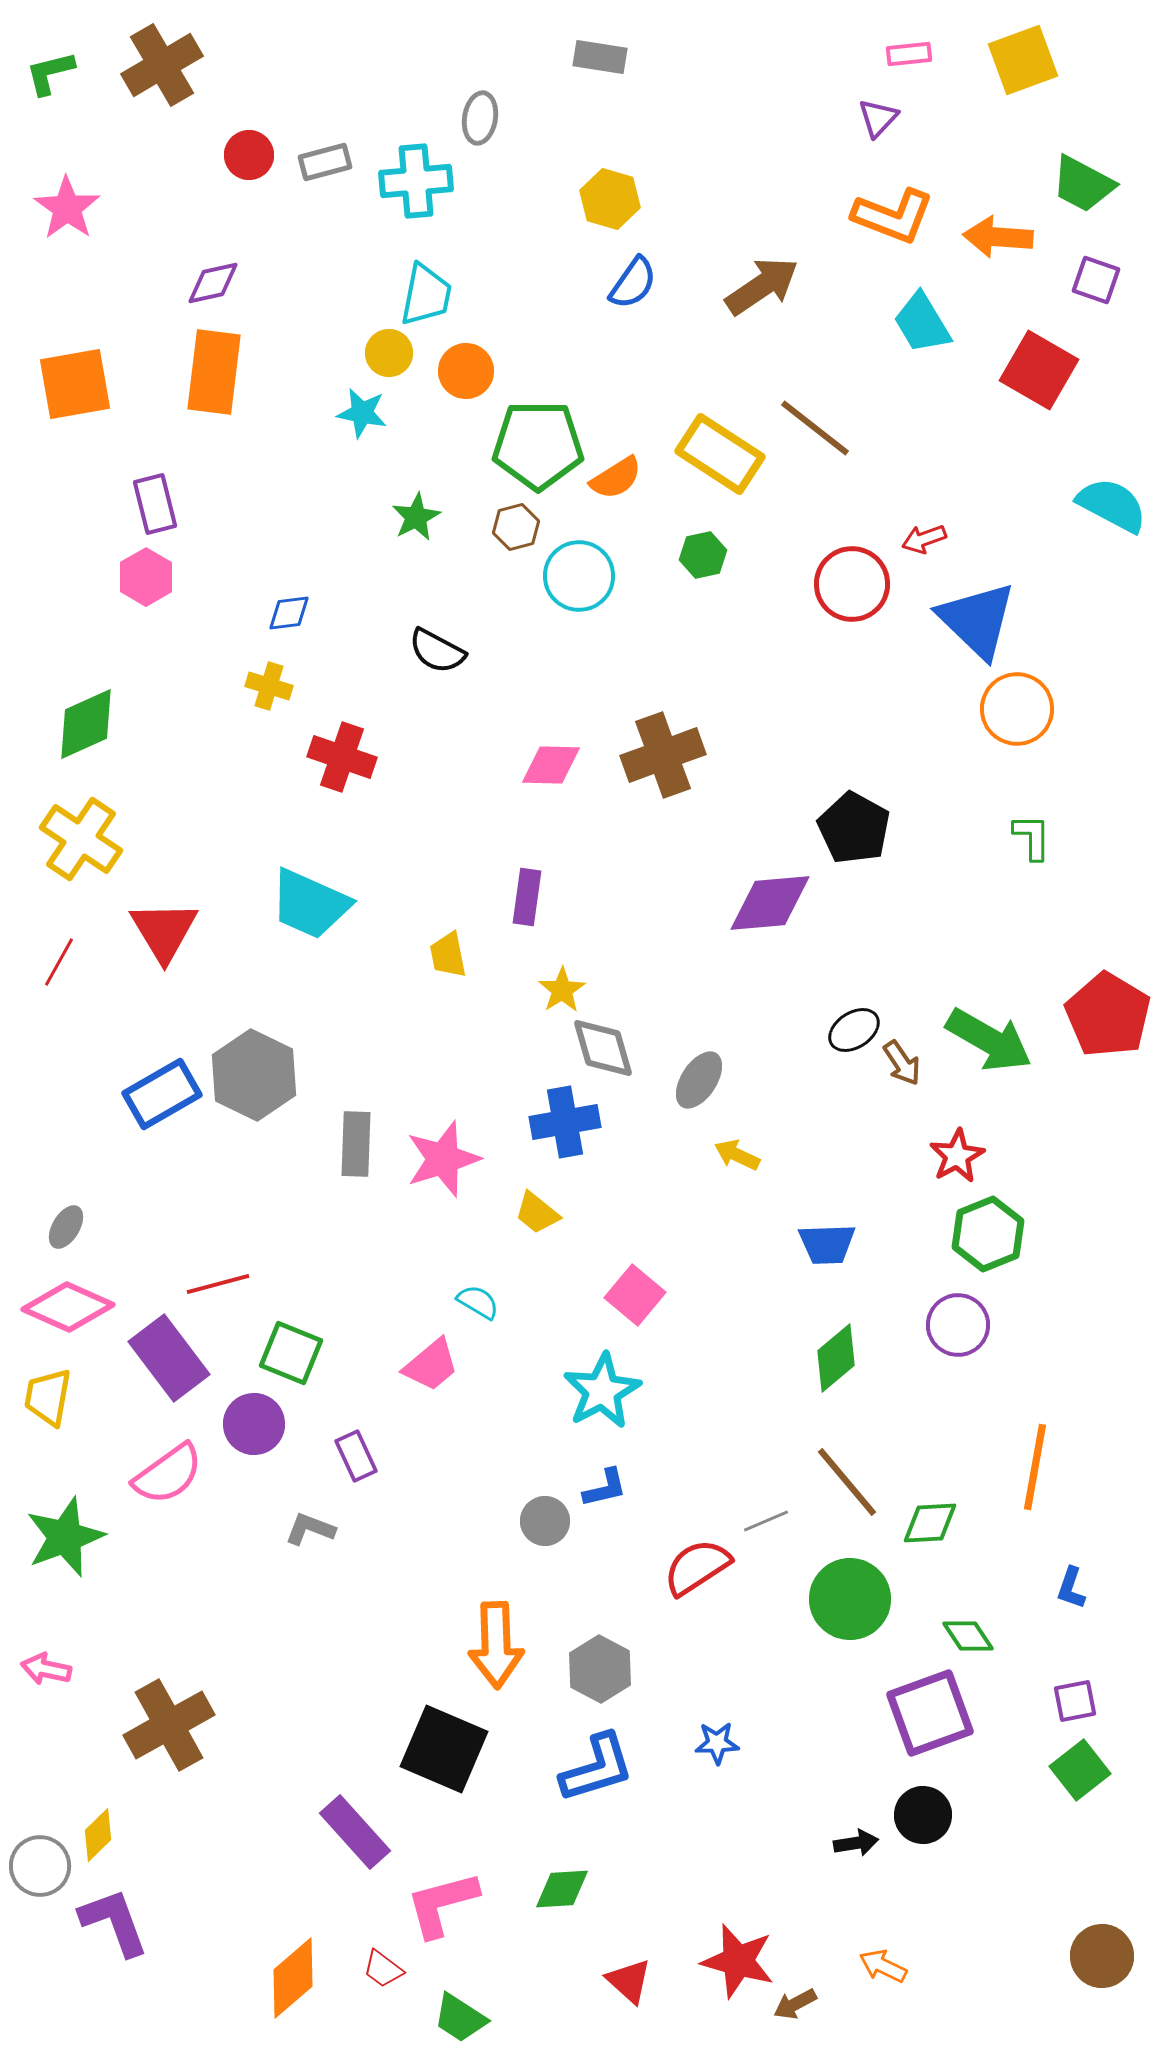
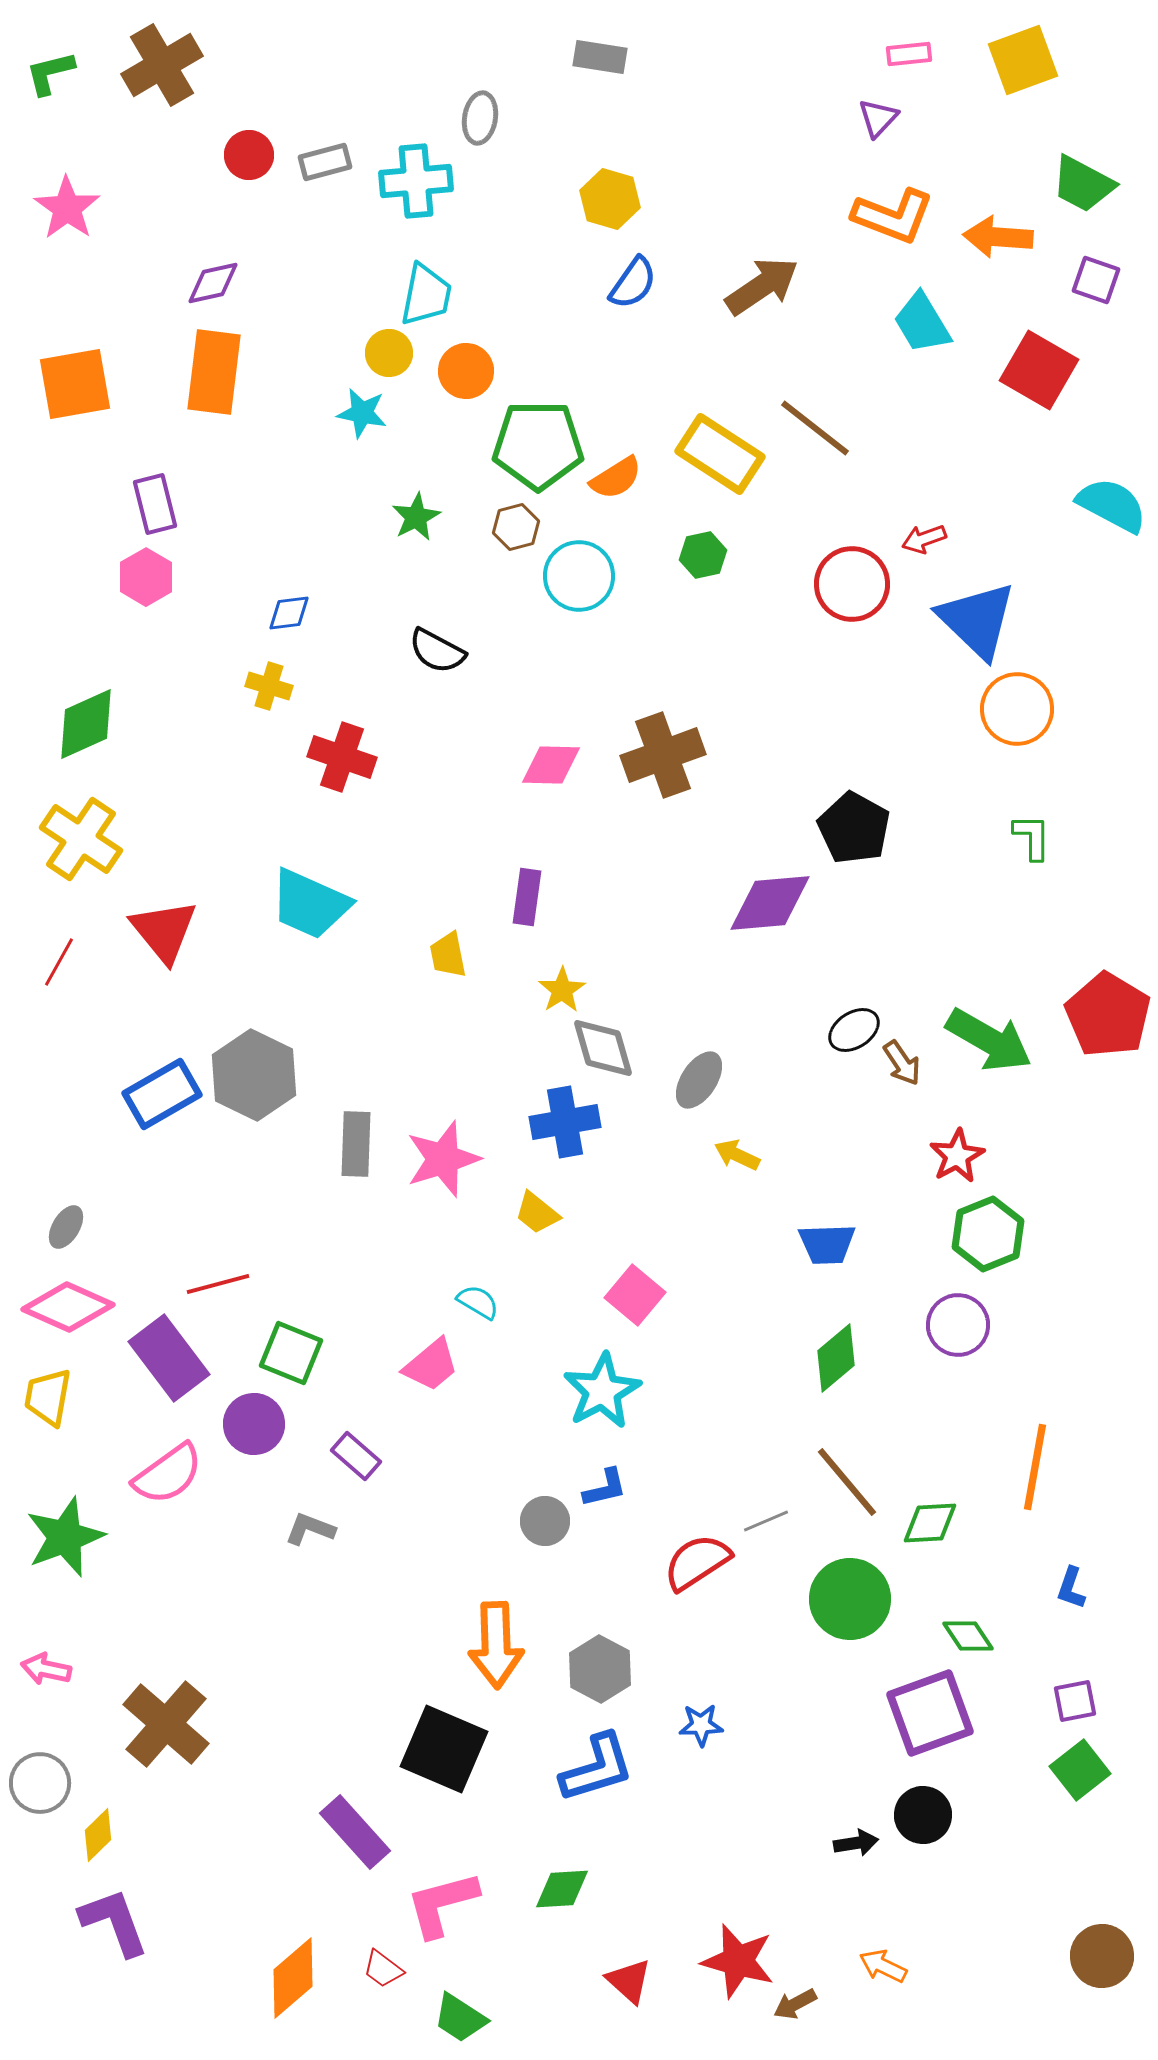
red triangle at (164, 931): rotated 8 degrees counterclockwise
purple rectangle at (356, 1456): rotated 24 degrees counterclockwise
red semicircle at (697, 1567): moved 5 px up
brown cross at (169, 1725): moved 3 px left, 1 px up; rotated 20 degrees counterclockwise
blue star at (717, 1743): moved 16 px left, 18 px up
gray circle at (40, 1866): moved 83 px up
